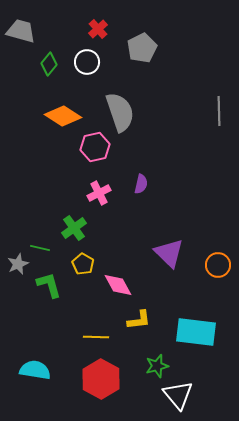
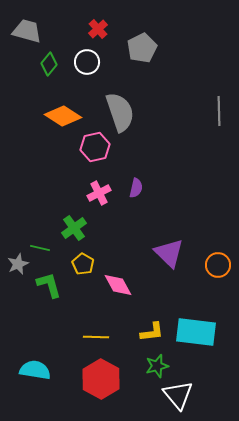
gray trapezoid: moved 6 px right
purple semicircle: moved 5 px left, 4 px down
yellow L-shape: moved 13 px right, 12 px down
